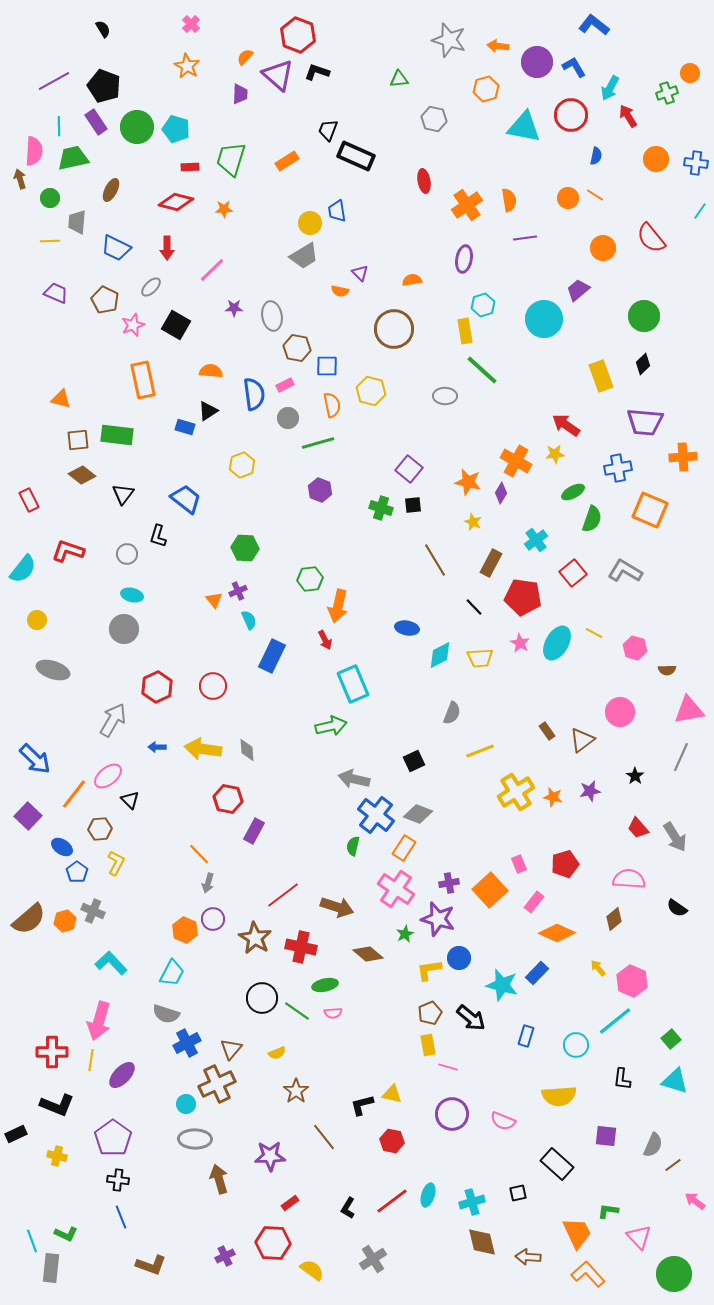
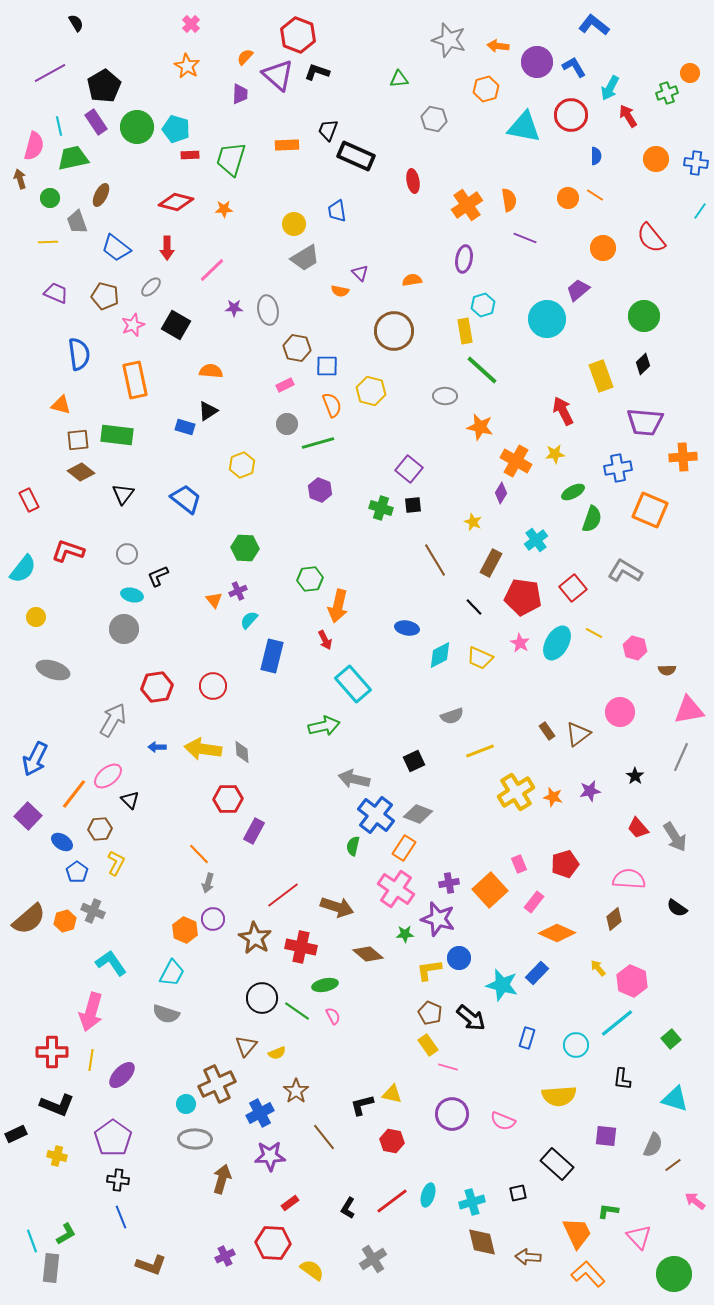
black semicircle at (103, 29): moved 27 px left, 6 px up
purple line at (54, 81): moved 4 px left, 8 px up
black pentagon at (104, 86): rotated 20 degrees clockwise
cyan line at (59, 126): rotated 12 degrees counterclockwise
pink semicircle at (34, 151): moved 5 px up; rotated 12 degrees clockwise
blue semicircle at (596, 156): rotated 12 degrees counterclockwise
orange rectangle at (287, 161): moved 16 px up; rotated 30 degrees clockwise
red rectangle at (190, 167): moved 12 px up
red ellipse at (424, 181): moved 11 px left
brown ellipse at (111, 190): moved 10 px left, 5 px down
gray trapezoid at (77, 222): rotated 25 degrees counterclockwise
yellow circle at (310, 223): moved 16 px left, 1 px down
purple line at (525, 238): rotated 30 degrees clockwise
yellow line at (50, 241): moved 2 px left, 1 px down
blue trapezoid at (116, 248): rotated 12 degrees clockwise
gray trapezoid at (304, 256): moved 1 px right, 2 px down
brown pentagon at (105, 300): moved 4 px up; rotated 12 degrees counterclockwise
gray ellipse at (272, 316): moved 4 px left, 6 px up
cyan circle at (544, 319): moved 3 px right
brown circle at (394, 329): moved 2 px down
orange rectangle at (143, 380): moved 8 px left
blue semicircle at (254, 394): moved 175 px left, 40 px up
orange triangle at (61, 399): moved 6 px down
orange semicircle at (332, 405): rotated 10 degrees counterclockwise
gray circle at (288, 418): moved 1 px left, 6 px down
red arrow at (566, 425): moved 3 px left, 14 px up; rotated 28 degrees clockwise
brown diamond at (82, 475): moved 1 px left, 3 px up
orange star at (468, 482): moved 12 px right, 55 px up
black L-shape at (158, 536): moved 40 px down; rotated 50 degrees clockwise
red square at (573, 573): moved 15 px down
yellow circle at (37, 620): moved 1 px left, 3 px up
cyan semicircle at (249, 620): rotated 114 degrees counterclockwise
blue rectangle at (272, 656): rotated 12 degrees counterclockwise
yellow trapezoid at (480, 658): rotated 28 degrees clockwise
cyan rectangle at (353, 684): rotated 18 degrees counterclockwise
red hexagon at (157, 687): rotated 16 degrees clockwise
gray semicircle at (452, 713): moved 3 px down; rotated 50 degrees clockwise
green arrow at (331, 726): moved 7 px left
brown triangle at (582, 740): moved 4 px left, 6 px up
gray diamond at (247, 750): moved 5 px left, 2 px down
blue arrow at (35, 759): rotated 72 degrees clockwise
red hexagon at (228, 799): rotated 12 degrees counterclockwise
blue ellipse at (62, 847): moved 5 px up
green star at (405, 934): rotated 24 degrees clockwise
cyan L-shape at (111, 963): rotated 8 degrees clockwise
pink semicircle at (333, 1013): moved 3 px down; rotated 114 degrees counterclockwise
brown pentagon at (430, 1013): rotated 25 degrees counterclockwise
pink arrow at (99, 1021): moved 8 px left, 9 px up
cyan line at (615, 1021): moved 2 px right, 2 px down
blue rectangle at (526, 1036): moved 1 px right, 2 px down
blue cross at (187, 1043): moved 73 px right, 70 px down
yellow rectangle at (428, 1045): rotated 25 degrees counterclockwise
brown triangle at (231, 1049): moved 15 px right, 3 px up
cyan triangle at (675, 1081): moved 18 px down
brown arrow at (219, 1179): moved 3 px right; rotated 32 degrees clockwise
green L-shape at (66, 1234): rotated 55 degrees counterclockwise
